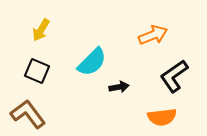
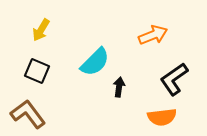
cyan semicircle: moved 3 px right
black L-shape: moved 3 px down
black arrow: rotated 72 degrees counterclockwise
